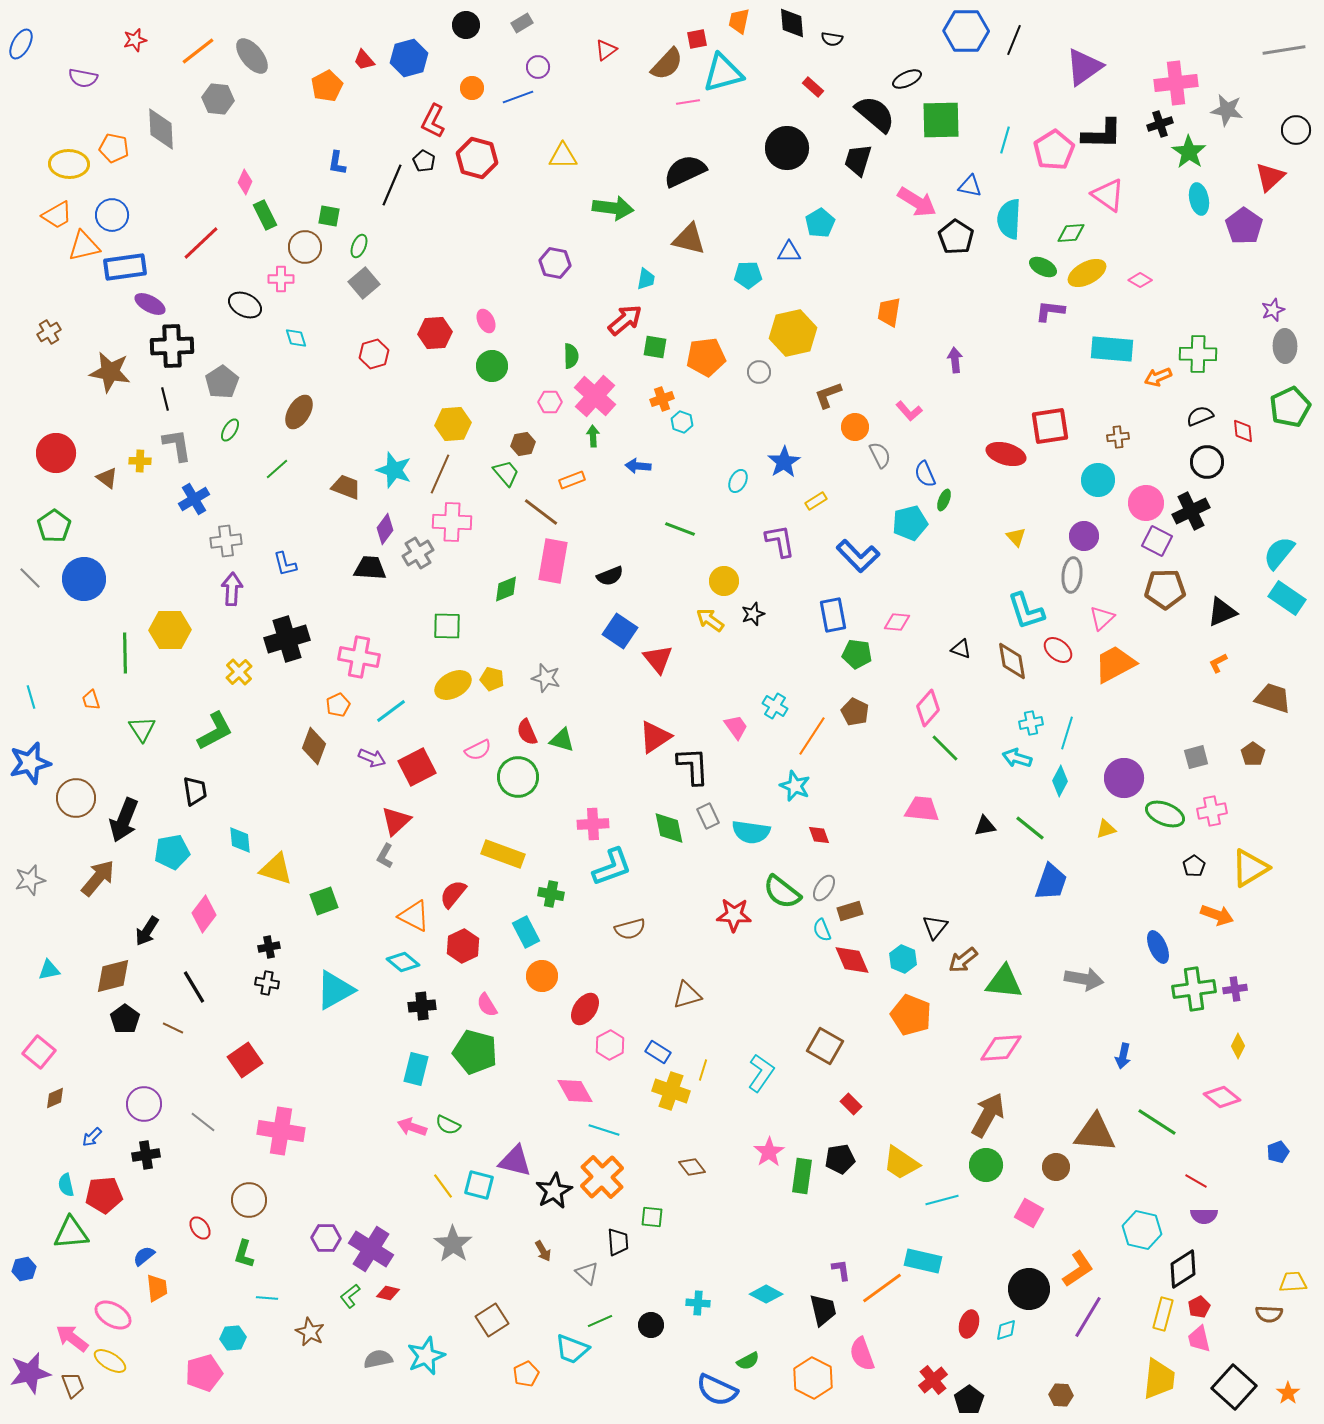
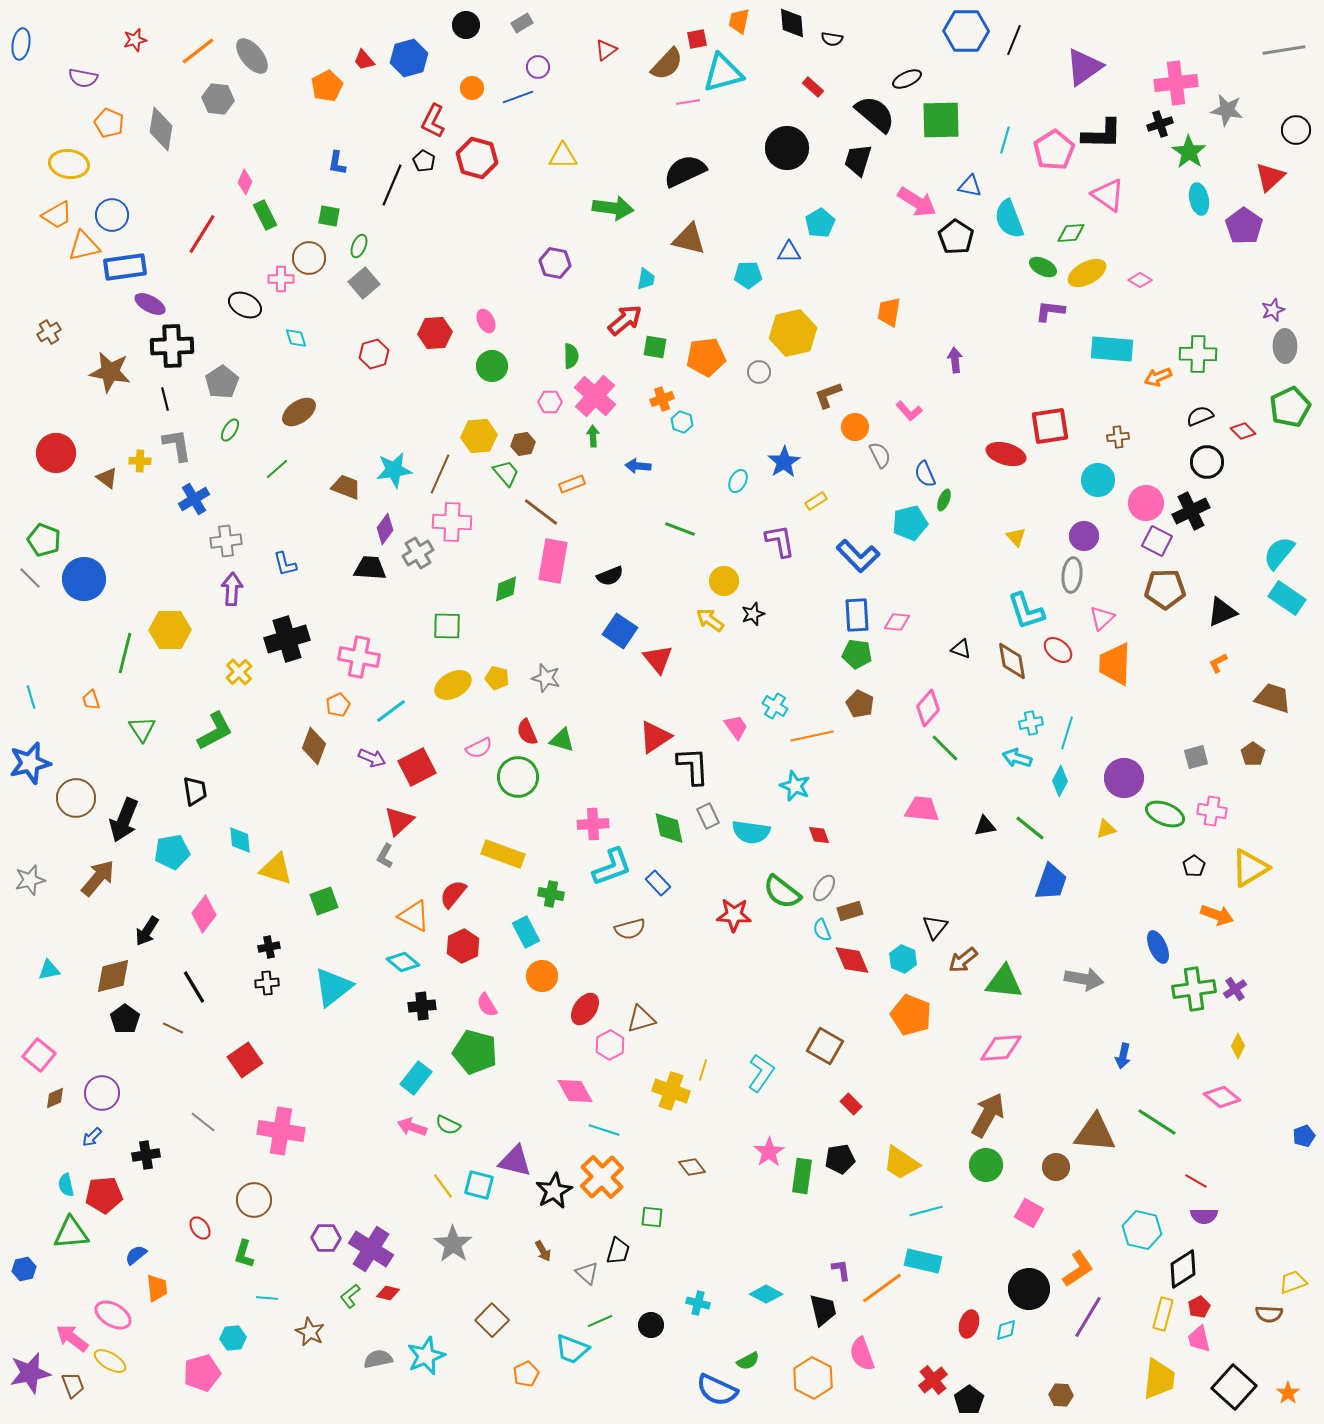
blue ellipse at (21, 44): rotated 20 degrees counterclockwise
gray diamond at (161, 129): rotated 12 degrees clockwise
orange pentagon at (114, 148): moved 5 px left, 25 px up; rotated 12 degrees clockwise
yellow ellipse at (69, 164): rotated 6 degrees clockwise
cyan semicircle at (1009, 219): rotated 24 degrees counterclockwise
red line at (201, 243): moved 1 px right, 9 px up; rotated 15 degrees counterclockwise
brown circle at (305, 247): moved 4 px right, 11 px down
brown ellipse at (299, 412): rotated 24 degrees clockwise
yellow hexagon at (453, 424): moved 26 px right, 12 px down
red diamond at (1243, 431): rotated 40 degrees counterclockwise
cyan star at (394, 470): rotated 27 degrees counterclockwise
orange rectangle at (572, 480): moved 4 px down
green pentagon at (54, 526): moved 10 px left, 14 px down; rotated 16 degrees counterclockwise
blue rectangle at (833, 615): moved 24 px right; rotated 8 degrees clockwise
green line at (125, 653): rotated 15 degrees clockwise
orange trapezoid at (1115, 664): rotated 60 degrees counterclockwise
yellow pentagon at (492, 679): moved 5 px right, 1 px up
brown pentagon at (855, 712): moved 5 px right, 8 px up
orange line at (812, 736): rotated 45 degrees clockwise
pink semicircle at (478, 750): moved 1 px right, 2 px up
pink cross at (1212, 811): rotated 20 degrees clockwise
red triangle at (396, 821): moved 3 px right
black cross at (267, 983): rotated 15 degrees counterclockwise
purple cross at (1235, 989): rotated 25 degrees counterclockwise
cyan triangle at (335, 990): moved 2 px left, 3 px up; rotated 9 degrees counterclockwise
brown triangle at (687, 995): moved 46 px left, 24 px down
pink square at (39, 1052): moved 3 px down
blue rectangle at (658, 1052): moved 169 px up; rotated 15 degrees clockwise
cyan rectangle at (416, 1069): moved 9 px down; rotated 24 degrees clockwise
purple circle at (144, 1104): moved 42 px left, 11 px up
blue pentagon at (1278, 1152): moved 26 px right, 16 px up
brown circle at (249, 1200): moved 5 px right
cyan line at (942, 1200): moved 16 px left, 11 px down
black trapezoid at (618, 1242): moved 9 px down; rotated 20 degrees clockwise
blue semicircle at (144, 1256): moved 8 px left, 1 px up
yellow trapezoid at (1293, 1282): rotated 16 degrees counterclockwise
cyan cross at (698, 1303): rotated 10 degrees clockwise
brown square at (492, 1320): rotated 12 degrees counterclockwise
pink pentagon at (204, 1373): moved 2 px left
